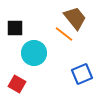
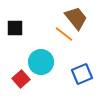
brown trapezoid: moved 1 px right
cyan circle: moved 7 px right, 9 px down
red square: moved 4 px right, 5 px up; rotated 18 degrees clockwise
